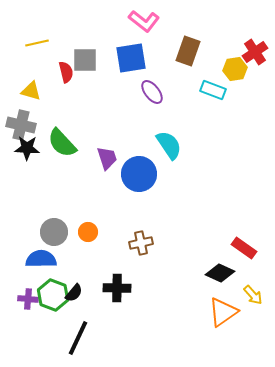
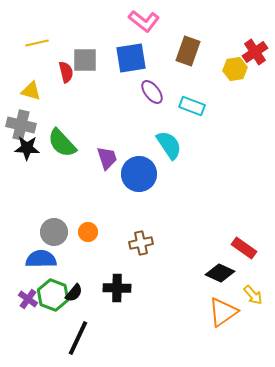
cyan rectangle: moved 21 px left, 16 px down
purple cross: rotated 30 degrees clockwise
